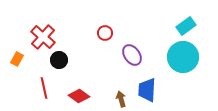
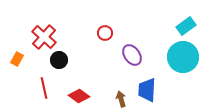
red cross: moved 1 px right
